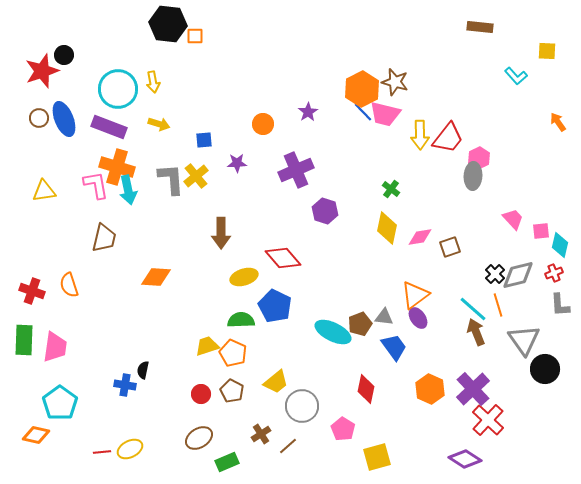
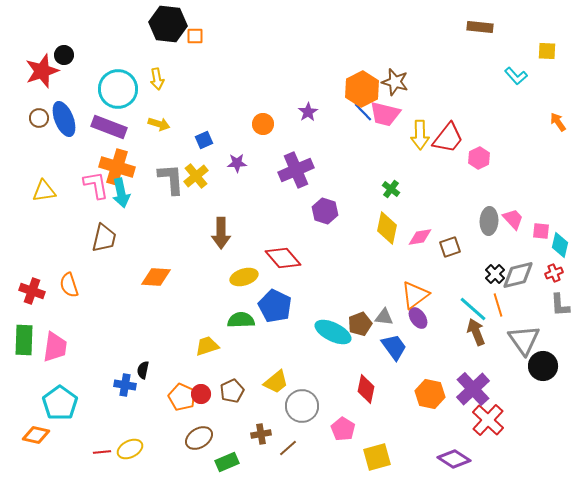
yellow arrow at (153, 82): moved 4 px right, 3 px up
blue square at (204, 140): rotated 18 degrees counterclockwise
gray ellipse at (473, 176): moved 16 px right, 45 px down
cyan arrow at (128, 190): moved 7 px left, 3 px down
pink square at (541, 231): rotated 12 degrees clockwise
orange pentagon at (233, 353): moved 51 px left, 44 px down
black circle at (545, 369): moved 2 px left, 3 px up
orange hexagon at (430, 389): moved 5 px down; rotated 12 degrees counterclockwise
brown pentagon at (232, 391): rotated 20 degrees clockwise
brown cross at (261, 434): rotated 24 degrees clockwise
brown line at (288, 446): moved 2 px down
purple diamond at (465, 459): moved 11 px left
